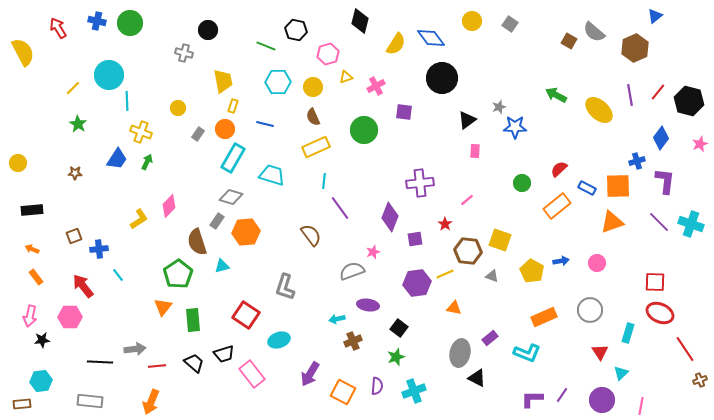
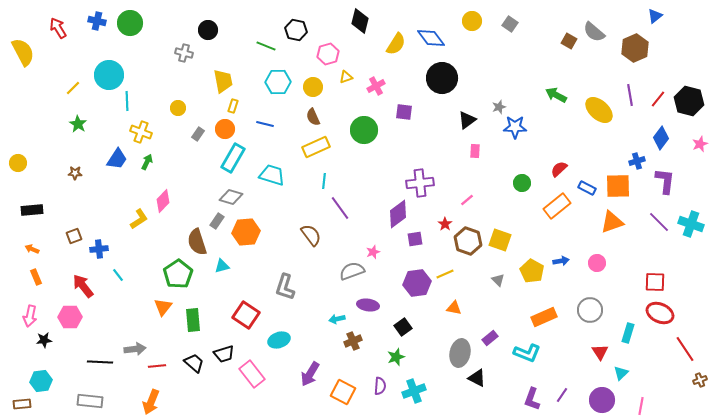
red line at (658, 92): moved 7 px down
pink diamond at (169, 206): moved 6 px left, 5 px up
purple diamond at (390, 217): moved 8 px right, 3 px up; rotated 32 degrees clockwise
brown hexagon at (468, 251): moved 10 px up; rotated 12 degrees clockwise
gray triangle at (492, 276): moved 6 px right, 4 px down; rotated 24 degrees clockwise
orange rectangle at (36, 277): rotated 14 degrees clockwise
black square at (399, 328): moved 4 px right, 1 px up; rotated 18 degrees clockwise
black star at (42, 340): moved 2 px right
purple semicircle at (377, 386): moved 3 px right
purple L-shape at (532, 399): rotated 70 degrees counterclockwise
